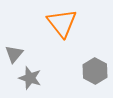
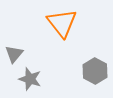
gray star: moved 1 px down
